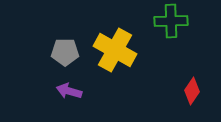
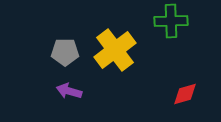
yellow cross: rotated 24 degrees clockwise
red diamond: moved 7 px left, 3 px down; rotated 40 degrees clockwise
